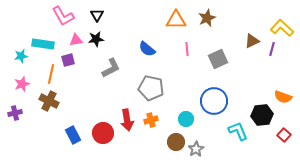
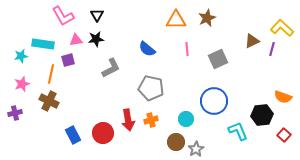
red arrow: moved 1 px right
